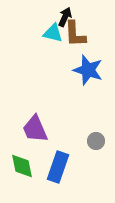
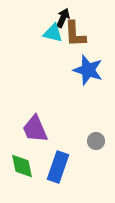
black arrow: moved 2 px left, 1 px down
